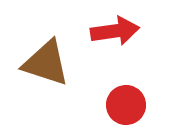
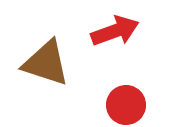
red arrow: rotated 12 degrees counterclockwise
